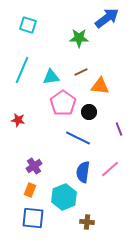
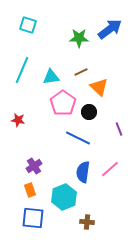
blue arrow: moved 3 px right, 11 px down
orange triangle: moved 1 px left, 1 px down; rotated 36 degrees clockwise
orange rectangle: rotated 40 degrees counterclockwise
